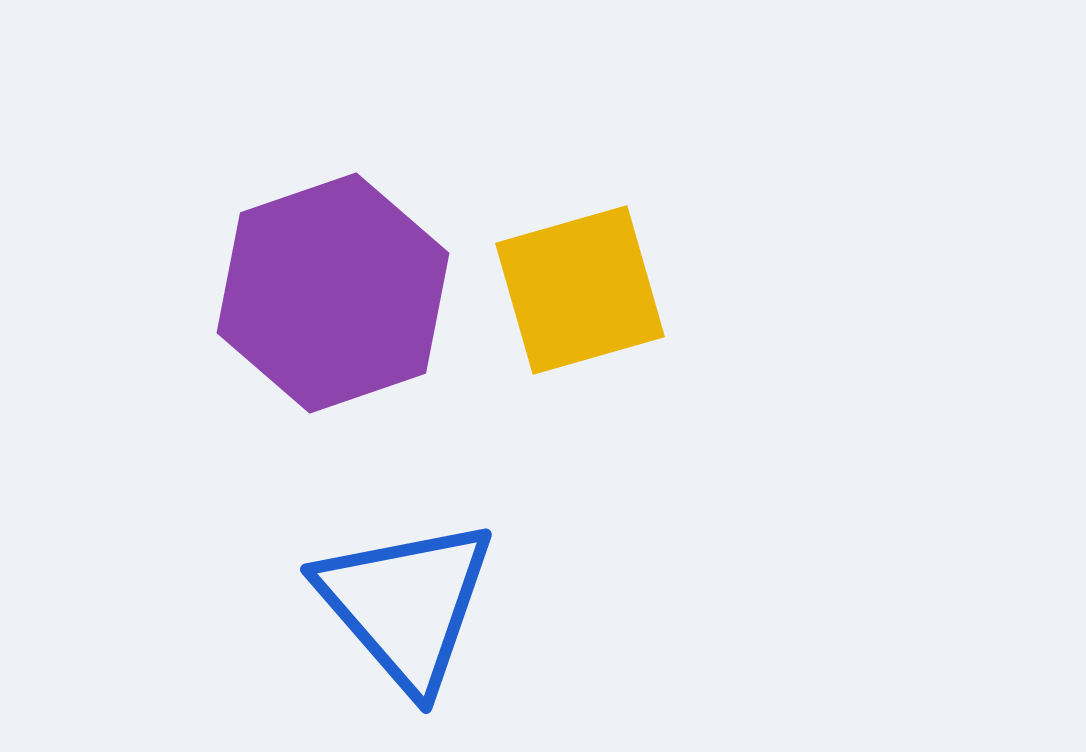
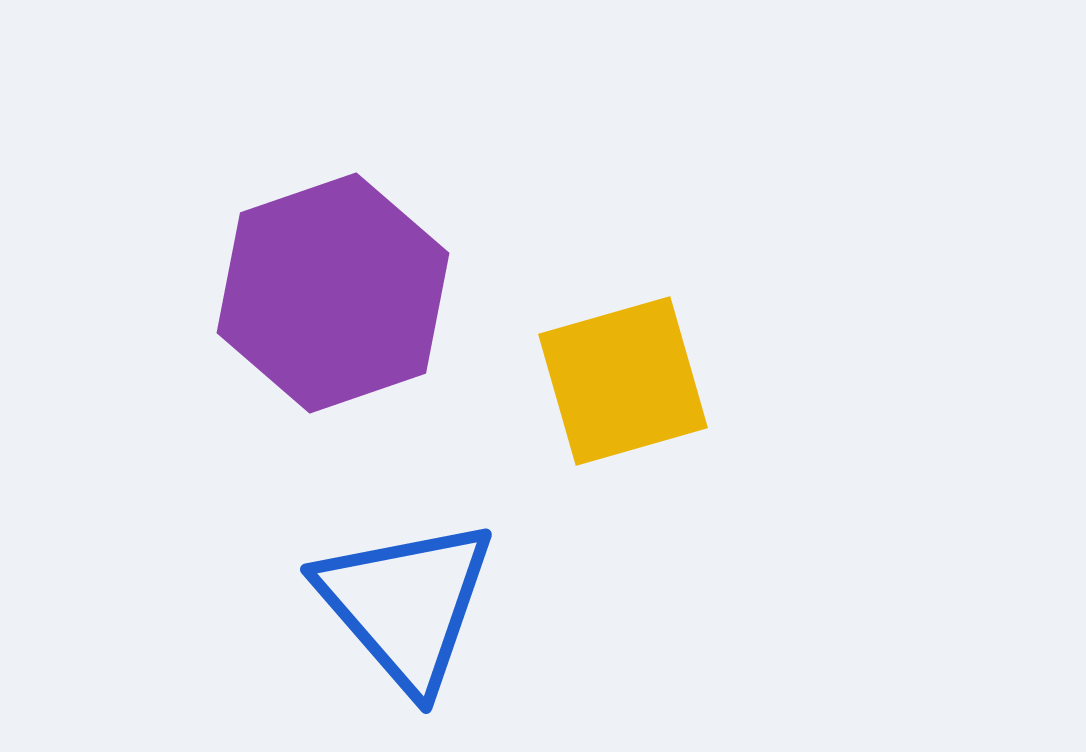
yellow square: moved 43 px right, 91 px down
